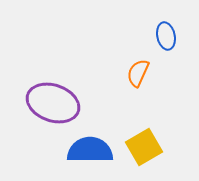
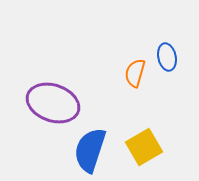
blue ellipse: moved 1 px right, 21 px down
orange semicircle: moved 3 px left; rotated 8 degrees counterclockwise
blue semicircle: rotated 72 degrees counterclockwise
